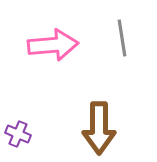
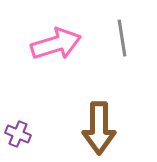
pink arrow: moved 3 px right, 1 px up; rotated 12 degrees counterclockwise
